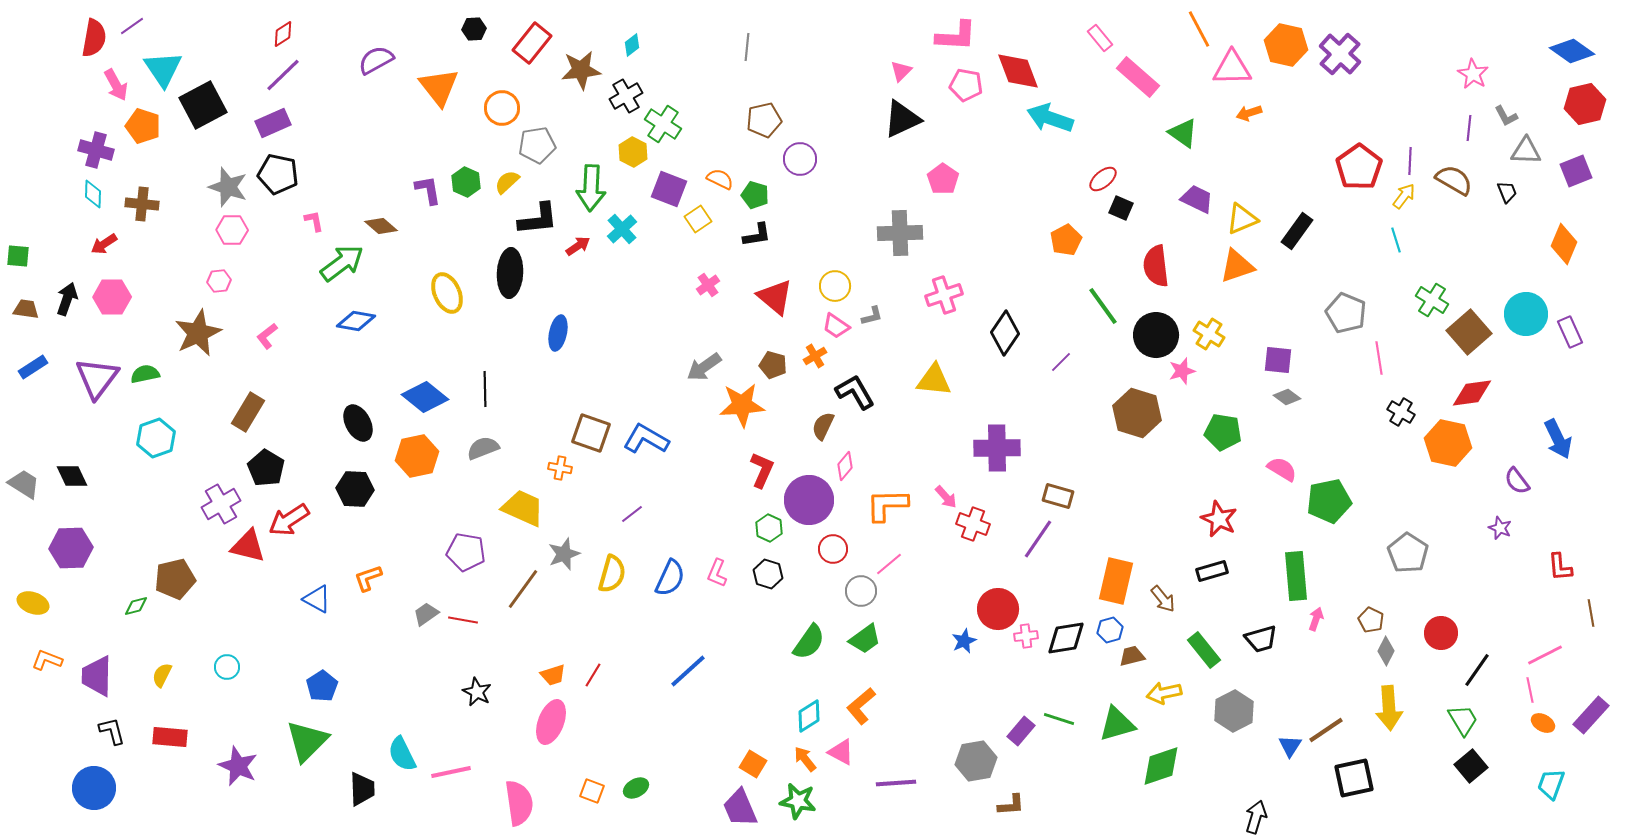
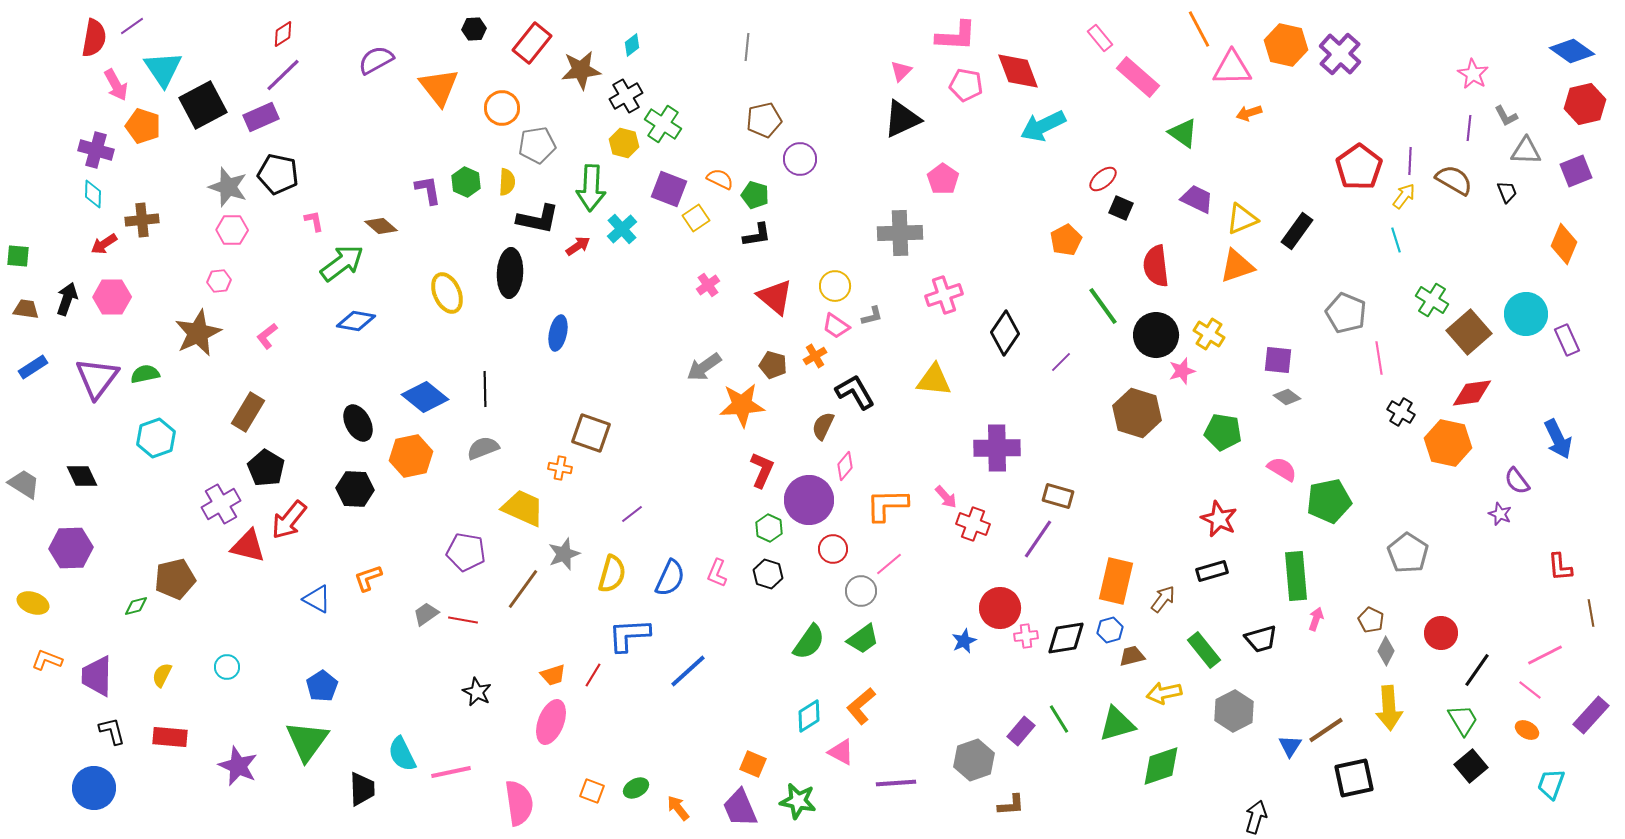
cyan arrow at (1050, 118): moved 7 px left, 8 px down; rotated 45 degrees counterclockwise
purple rectangle at (273, 123): moved 12 px left, 6 px up
yellow hexagon at (633, 152): moved 9 px left, 9 px up; rotated 12 degrees counterclockwise
yellow semicircle at (507, 182): rotated 136 degrees clockwise
brown cross at (142, 204): moved 16 px down; rotated 12 degrees counterclockwise
black L-shape at (538, 219): rotated 18 degrees clockwise
yellow square at (698, 219): moved 2 px left, 1 px up
purple rectangle at (1570, 332): moved 3 px left, 8 px down
blue L-shape at (646, 439): moved 17 px left, 196 px down; rotated 33 degrees counterclockwise
orange hexagon at (417, 456): moved 6 px left
black diamond at (72, 476): moved 10 px right
red arrow at (289, 520): rotated 18 degrees counterclockwise
purple star at (1500, 528): moved 14 px up
brown arrow at (1163, 599): rotated 104 degrees counterclockwise
red circle at (998, 609): moved 2 px right, 1 px up
green trapezoid at (865, 639): moved 2 px left
pink line at (1530, 690): rotated 40 degrees counterclockwise
green line at (1059, 719): rotated 40 degrees clockwise
orange ellipse at (1543, 723): moved 16 px left, 7 px down
green triangle at (307, 741): rotated 9 degrees counterclockwise
orange arrow at (805, 759): moved 127 px left, 49 px down
gray hexagon at (976, 761): moved 2 px left, 1 px up; rotated 9 degrees counterclockwise
orange square at (753, 764): rotated 8 degrees counterclockwise
